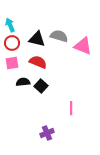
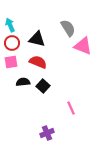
gray semicircle: moved 9 px right, 8 px up; rotated 42 degrees clockwise
pink square: moved 1 px left, 1 px up
black square: moved 2 px right
pink line: rotated 24 degrees counterclockwise
